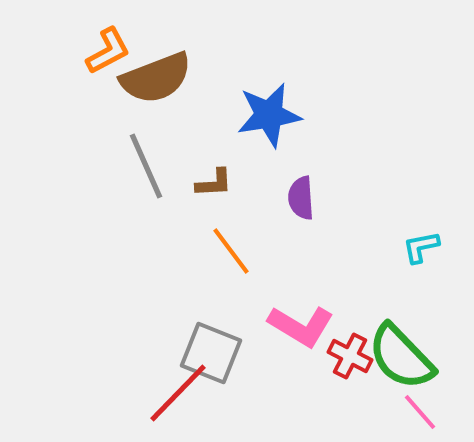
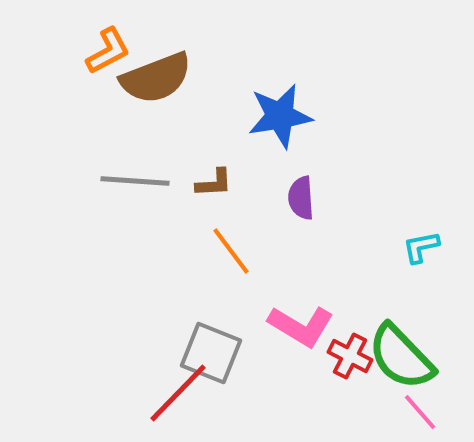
blue star: moved 11 px right, 1 px down
gray line: moved 11 px left, 15 px down; rotated 62 degrees counterclockwise
